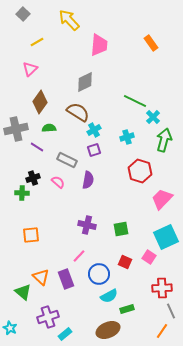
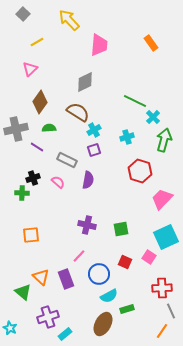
brown ellipse at (108, 330): moved 5 px left, 6 px up; rotated 40 degrees counterclockwise
